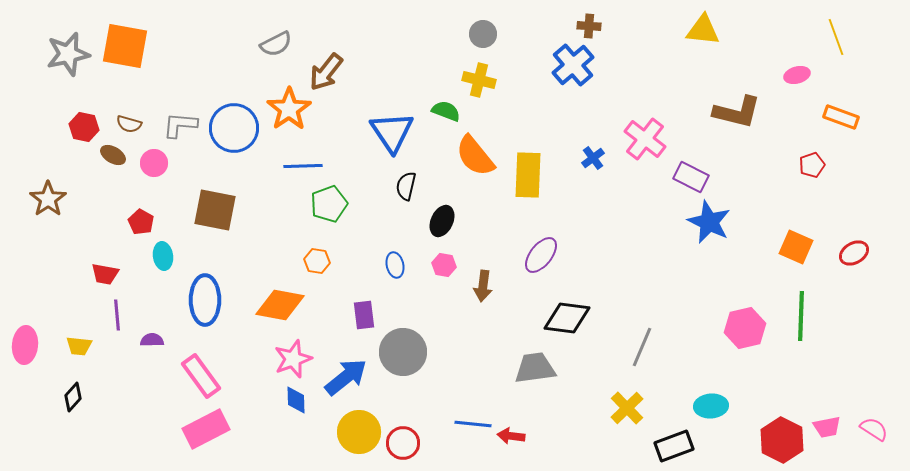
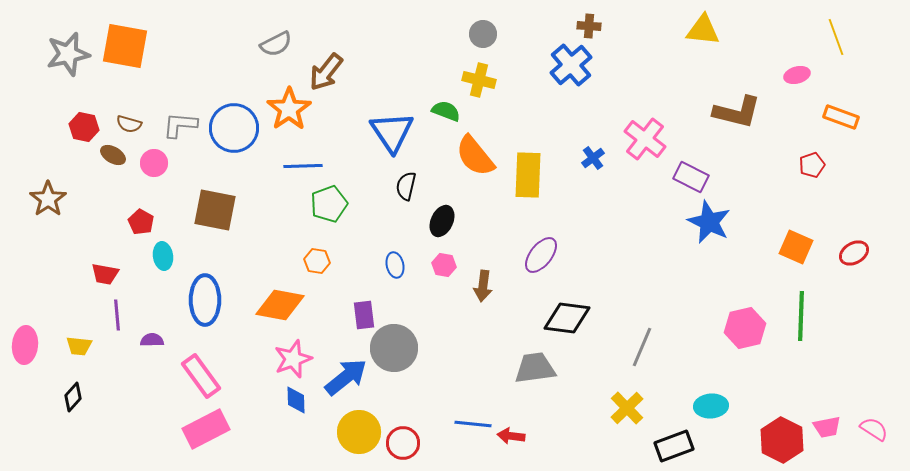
blue cross at (573, 65): moved 2 px left
gray circle at (403, 352): moved 9 px left, 4 px up
